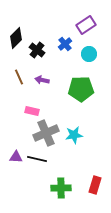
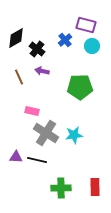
purple rectangle: rotated 48 degrees clockwise
black diamond: rotated 15 degrees clockwise
blue cross: moved 4 px up
black cross: moved 1 px up
cyan circle: moved 3 px right, 8 px up
purple arrow: moved 9 px up
green pentagon: moved 1 px left, 2 px up
gray cross: rotated 35 degrees counterclockwise
black line: moved 1 px down
red rectangle: moved 2 px down; rotated 18 degrees counterclockwise
